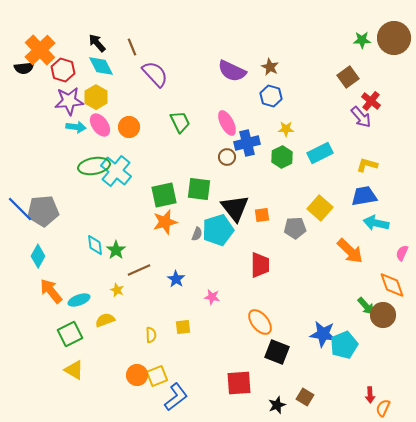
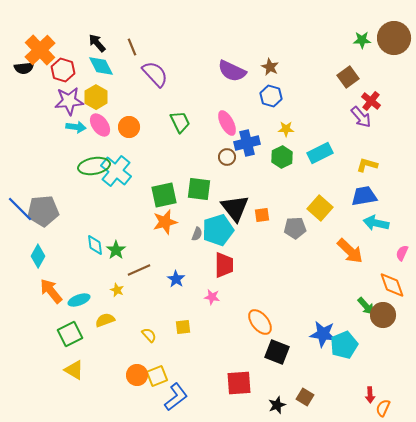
red trapezoid at (260, 265): moved 36 px left
yellow semicircle at (151, 335): moved 2 px left; rotated 42 degrees counterclockwise
